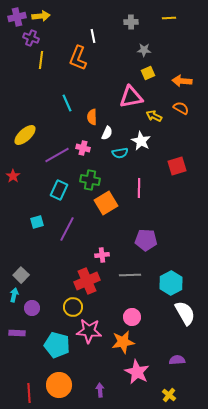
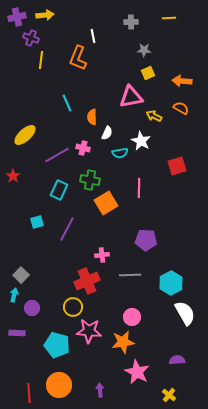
yellow arrow at (41, 16): moved 4 px right, 1 px up
